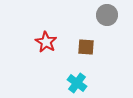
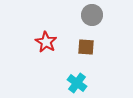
gray circle: moved 15 px left
